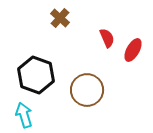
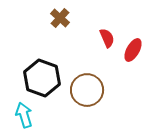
black hexagon: moved 6 px right, 3 px down
